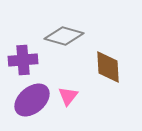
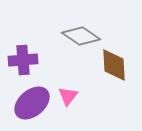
gray diamond: moved 17 px right; rotated 18 degrees clockwise
brown diamond: moved 6 px right, 2 px up
purple ellipse: moved 3 px down
